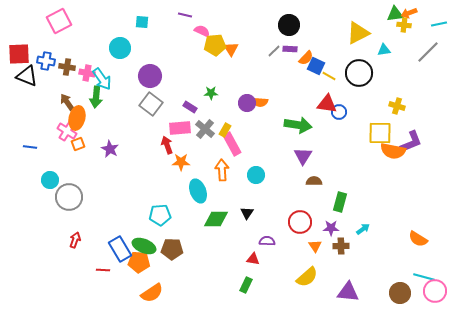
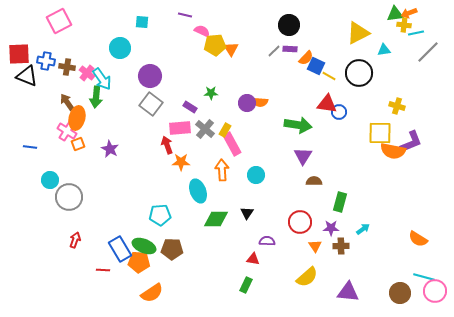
cyan line at (439, 24): moved 23 px left, 9 px down
pink cross at (87, 73): rotated 28 degrees clockwise
